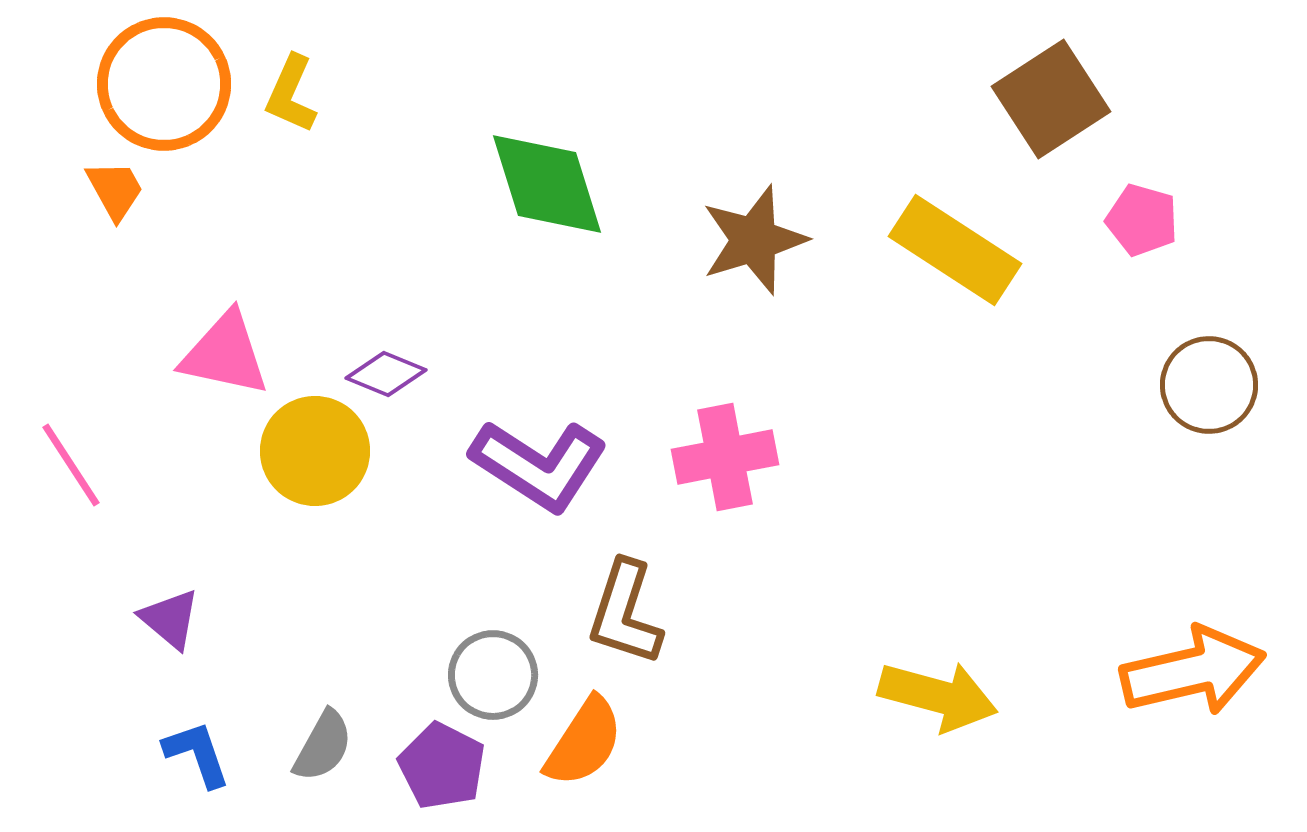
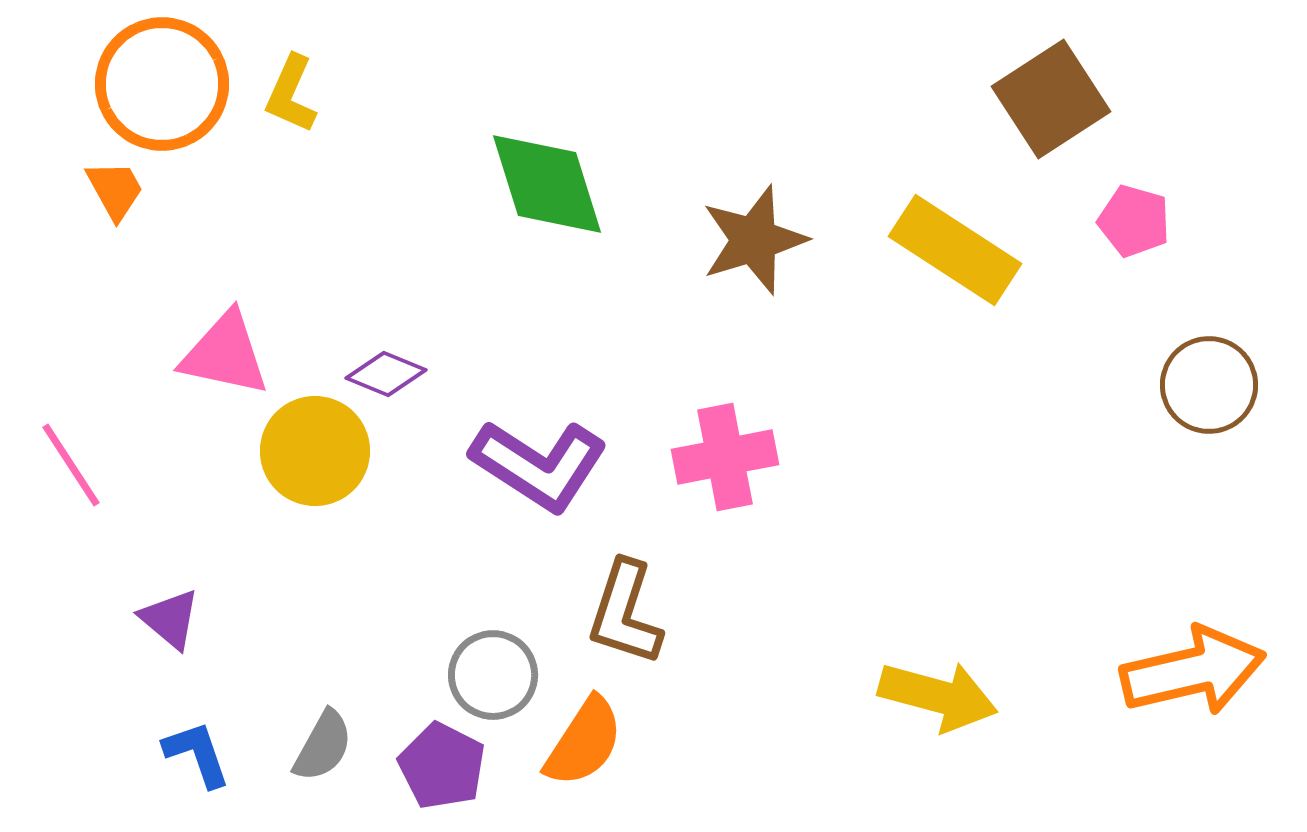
orange circle: moved 2 px left
pink pentagon: moved 8 px left, 1 px down
